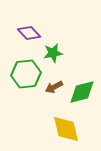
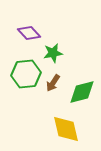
brown arrow: moved 1 px left, 4 px up; rotated 30 degrees counterclockwise
